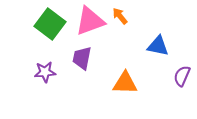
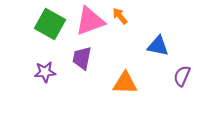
green square: rotated 8 degrees counterclockwise
